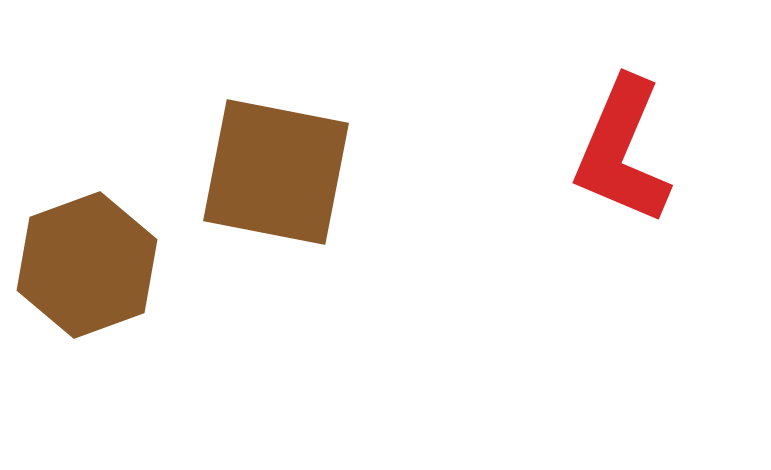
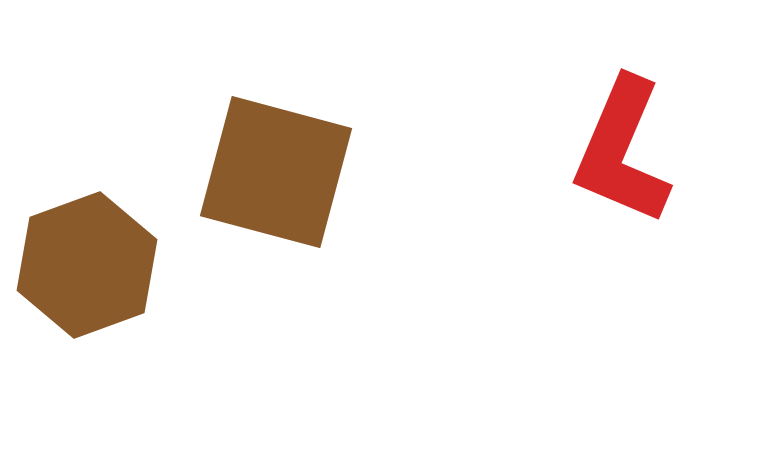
brown square: rotated 4 degrees clockwise
